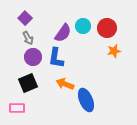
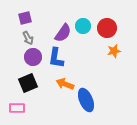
purple square: rotated 32 degrees clockwise
